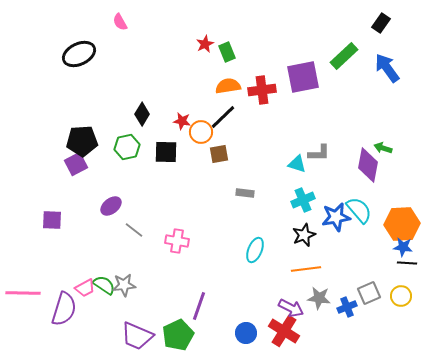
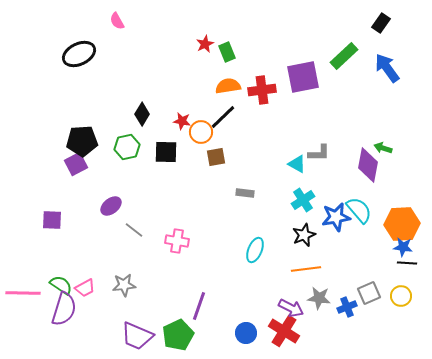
pink semicircle at (120, 22): moved 3 px left, 1 px up
brown square at (219, 154): moved 3 px left, 3 px down
cyan triangle at (297, 164): rotated 12 degrees clockwise
cyan cross at (303, 200): rotated 10 degrees counterclockwise
green semicircle at (104, 285): moved 43 px left
